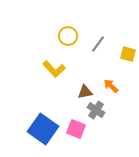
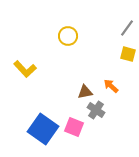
gray line: moved 29 px right, 16 px up
yellow L-shape: moved 29 px left
pink square: moved 2 px left, 2 px up
